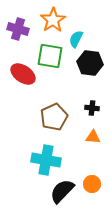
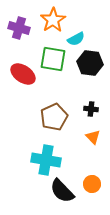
purple cross: moved 1 px right, 1 px up
cyan semicircle: rotated 144 degrees counterclockwise
green square: moved 3 px right, 3 px down
black cross: moved 1 px left, 1 px down
orange triangle: rotated 42 degrees clockwise
black semicircle: rotated 88 degrees counterclockwise
